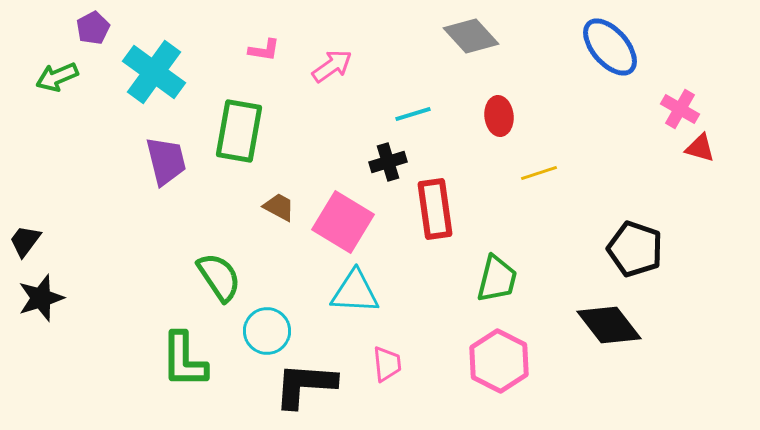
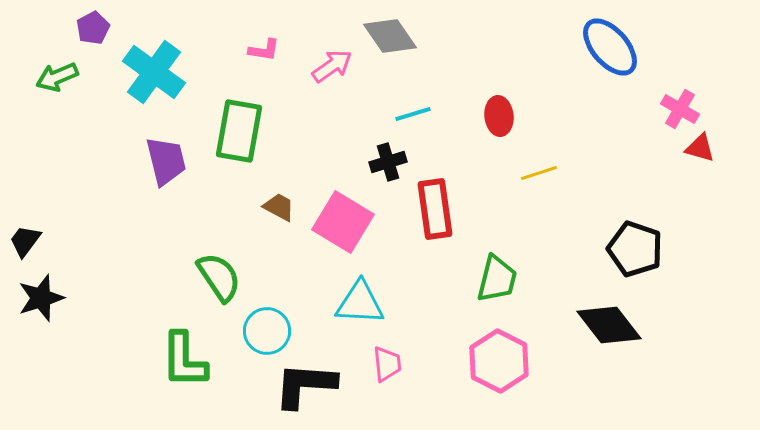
gray diamond: moved 81 px left; rotated 8 degrees clockwise
cyan triangle: moved 5 px right, 11 px down
